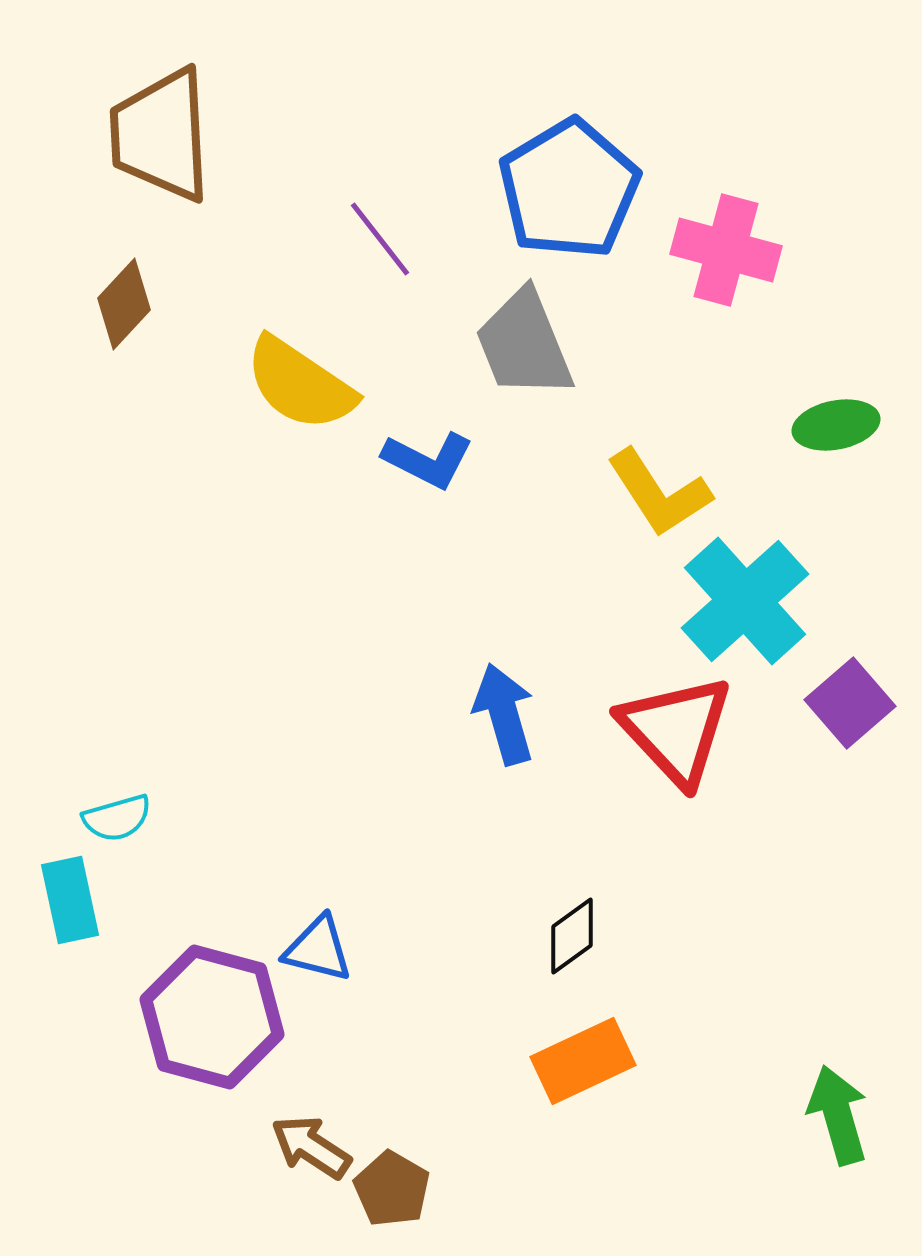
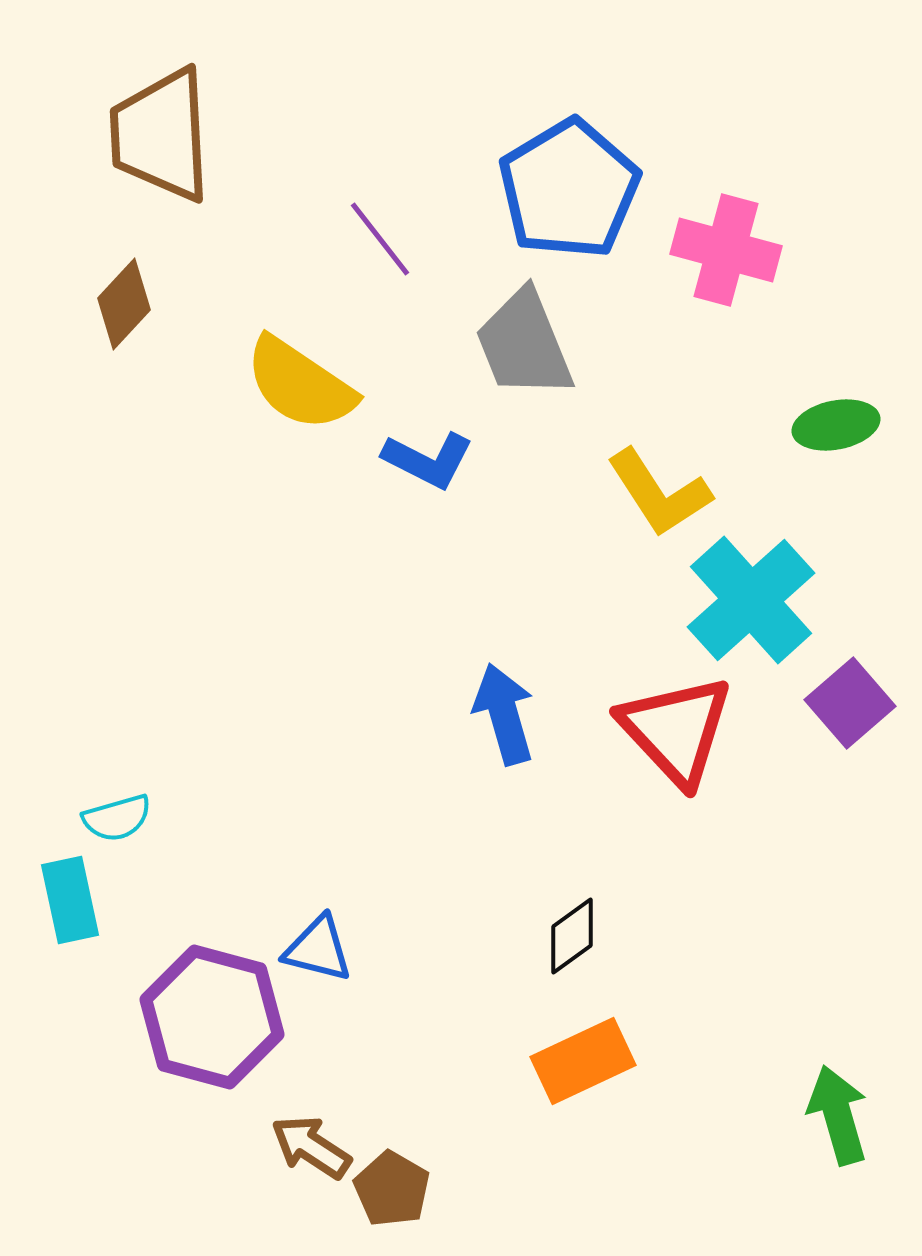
cyan cross: moved 6 px right, 1 px up
